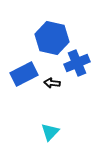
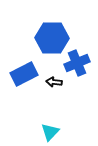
blue hexagon: rotated 12 degrees counterclockwise
black arrow: moved 2 px right, 1 px up
